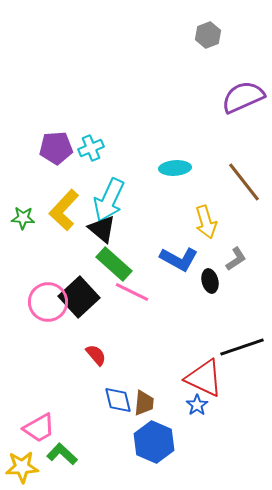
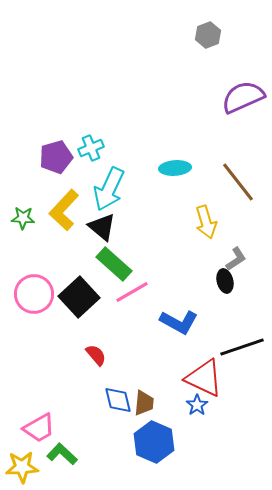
purple pentagon: moved 9 px down; rotated 12 degrees counterclockwise
brown line: moved 6 px left
cyan arrow: moved 11 px up
black triangle: moved 2 px up
blue L-shape: moved 63 px down
black ellipse: moved 15 px right
pink line: rotated 56 degrees counterclockwise
pink circle: moved 14 px left, 8 px up
